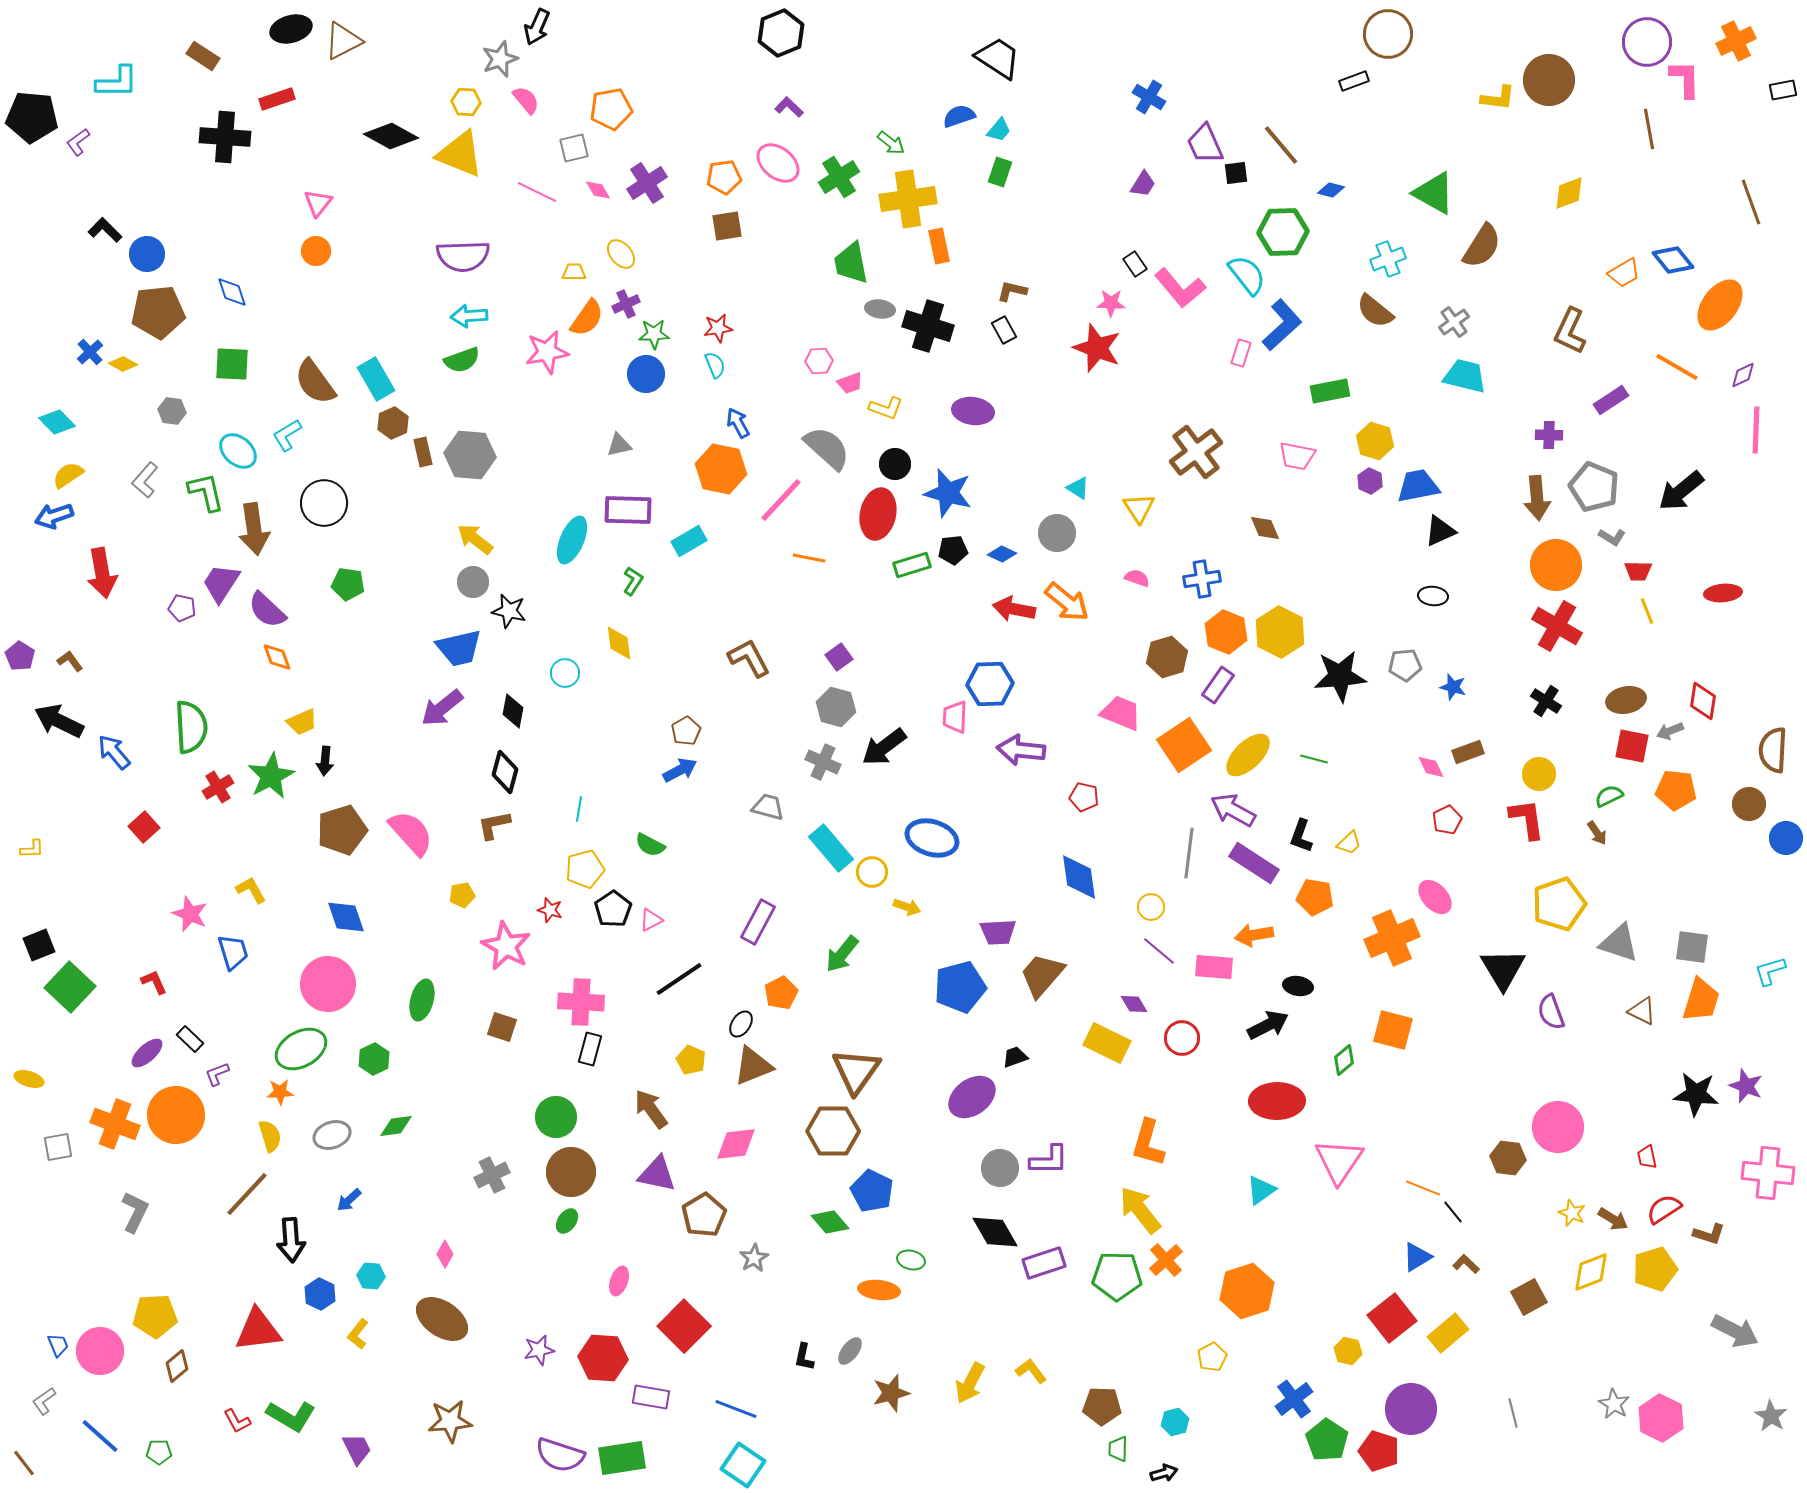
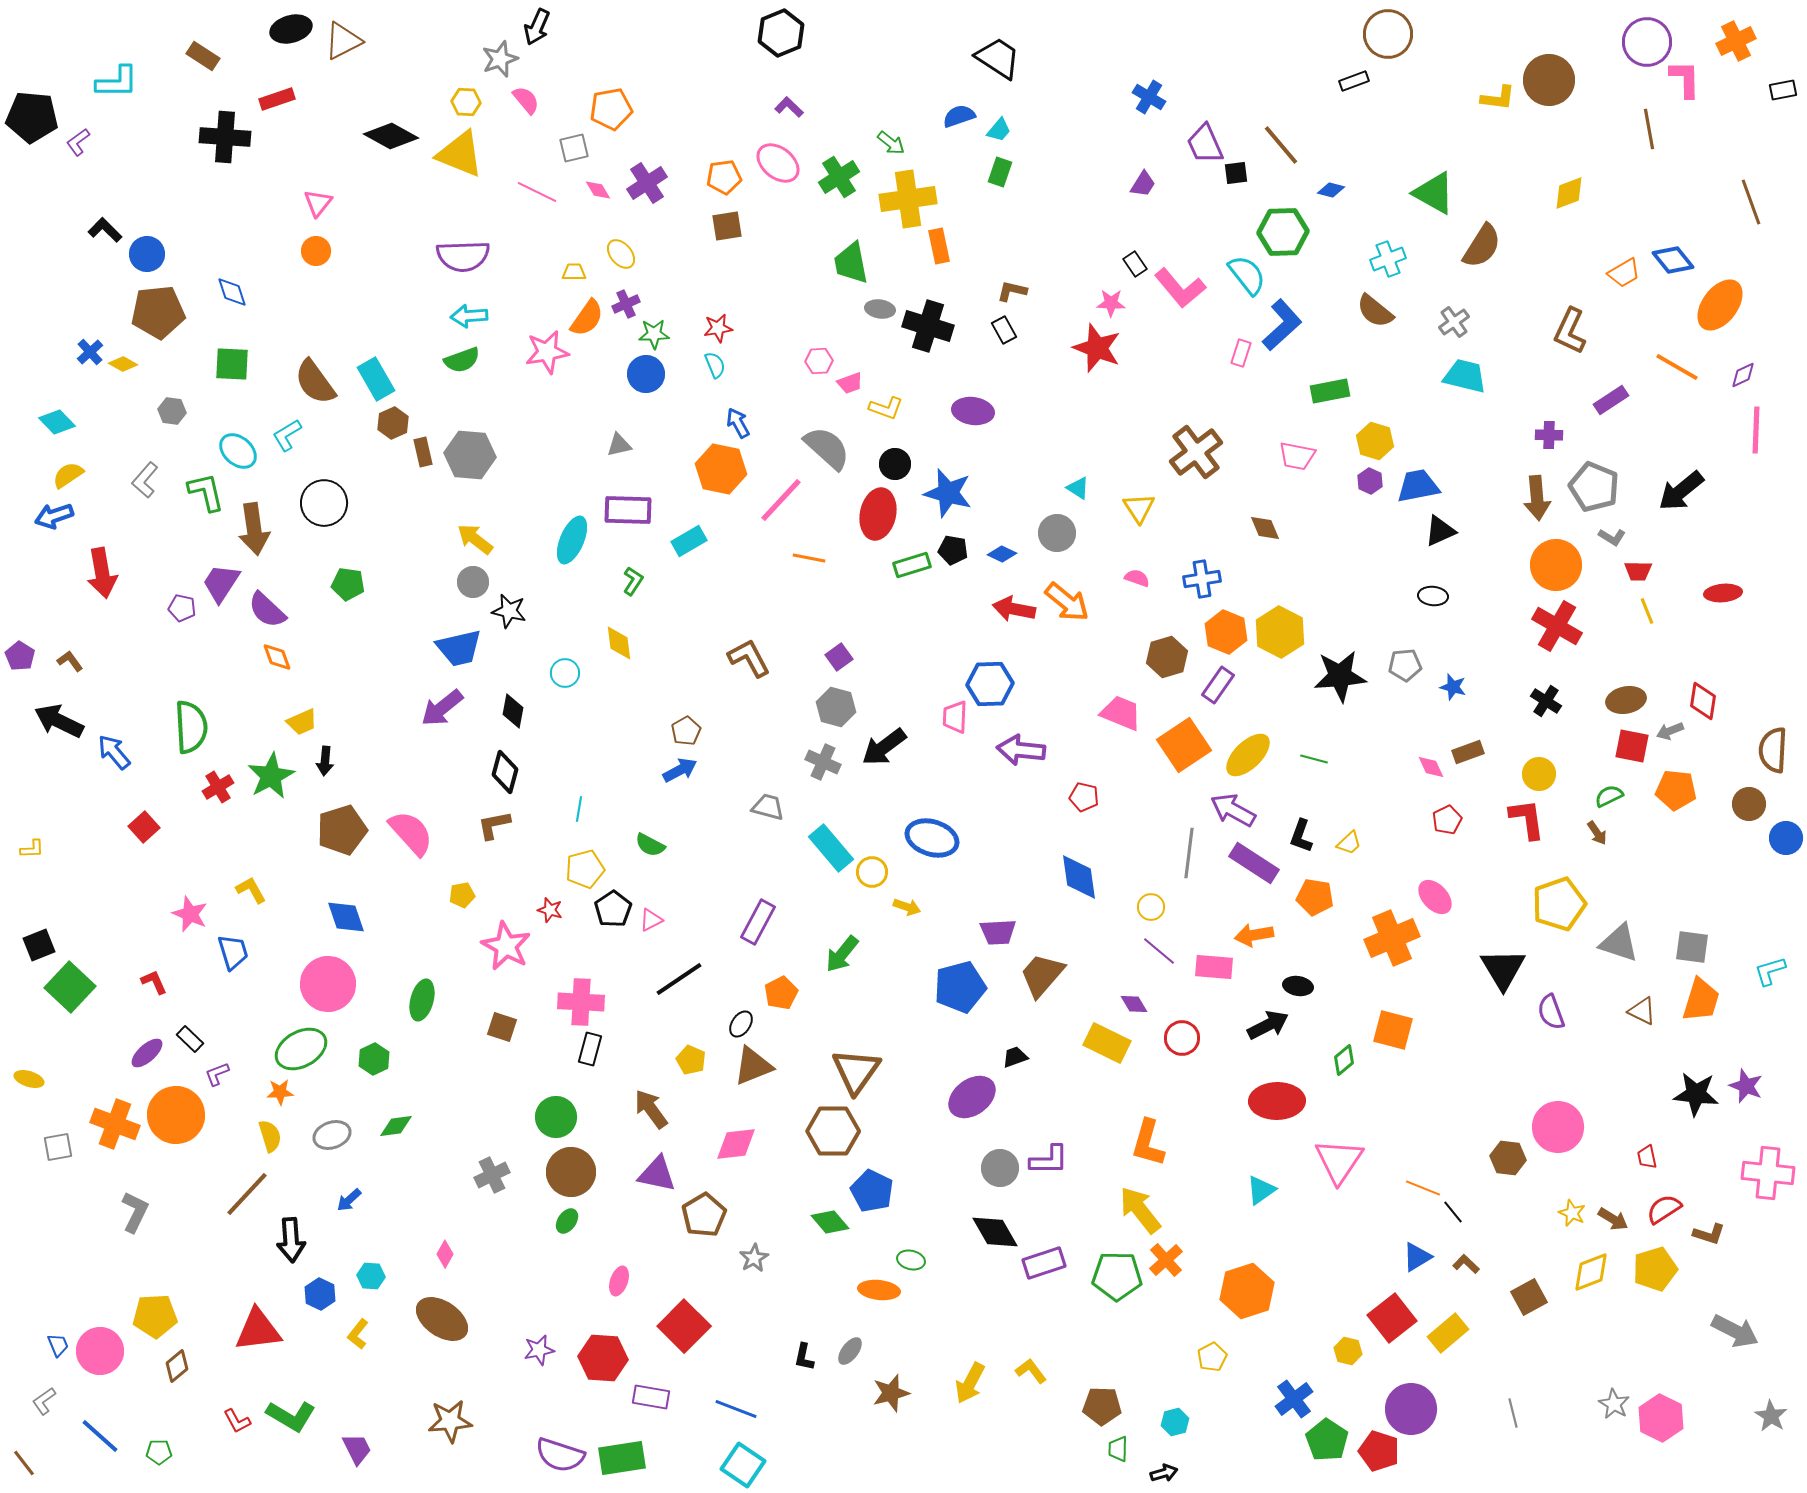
black pentagon at (953, 550): rotated 16 degrees clockwise
